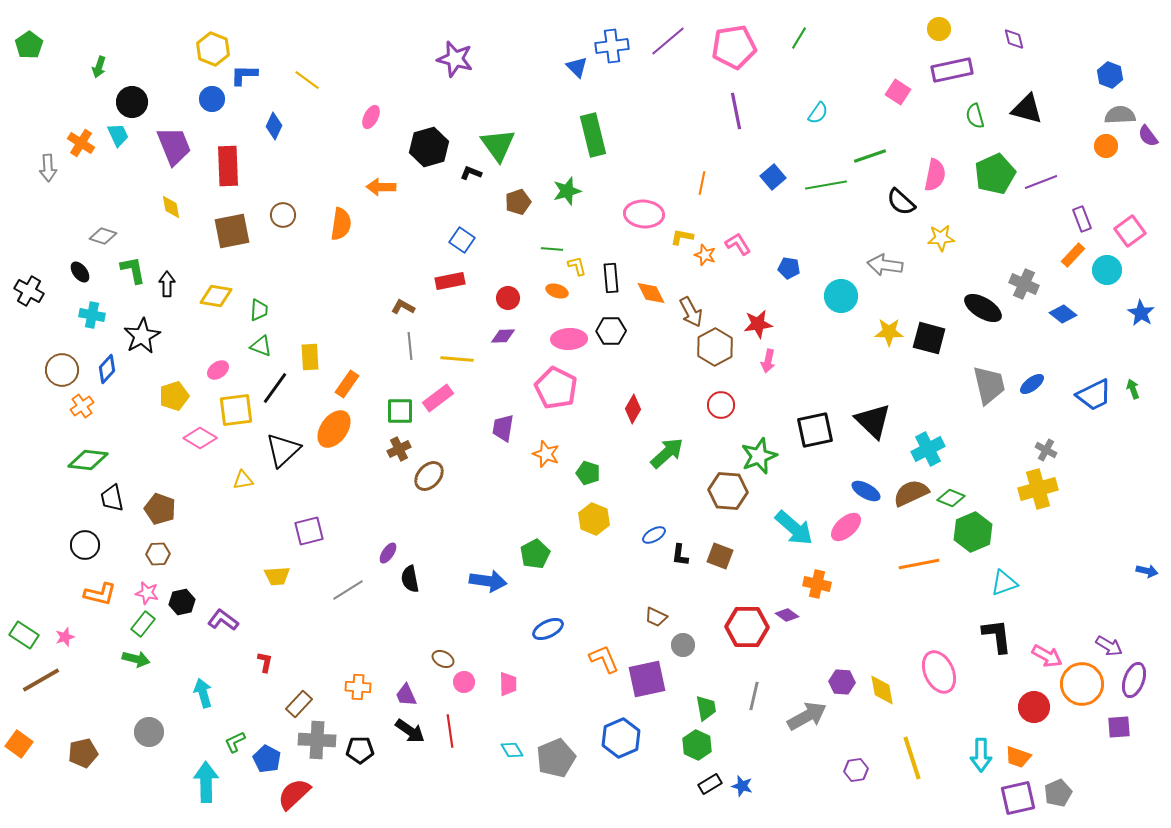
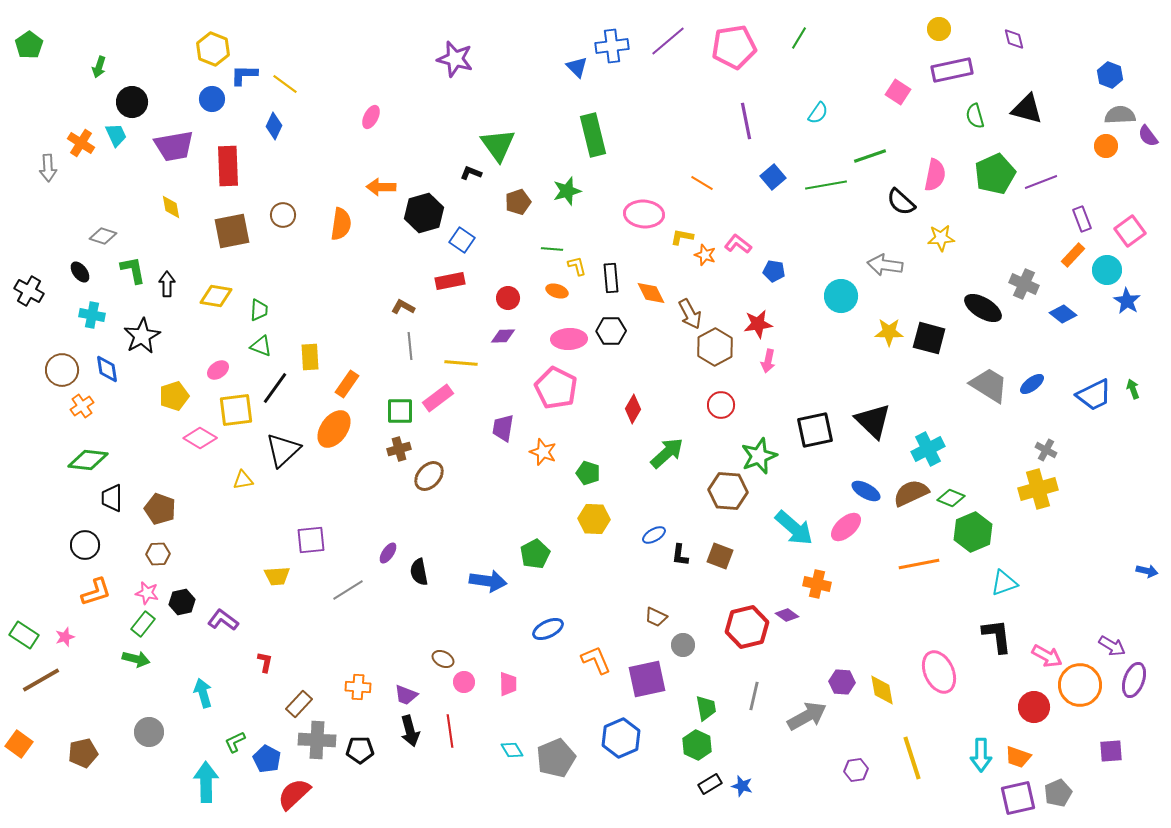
yellow line at (307, 80): moved 22 px left, 4 px down
purple line at (736, 111): moved 10 px right, 10 px down
cyan trapezoid at (118, 135): moved 2 px left
purple trapezoid at (174, 146): rotated 102 degrees clockwise
black hexagon at (429, 147): moved 5 px left, 66 px down
orange line at (702, 183): rotated 70 degrees counterclockwise
pink L-shape at (738, 244): rotated 20 degrees counterclockwise
blue pentagon at (789, 268): moved 15 px left, 3 px down
brown arrow at (691, 312): moved 1 px left, 2 px down
blue star at (1141, 313): moved 14 px left, 12 px up
yellow line at (457, 359): moved 4 px right, 4 px down
blue diamond at (107, 369): rotated 52 degrees counterclockwise
gray trapezoid at (989, 385): rotated 45 degrees counterclockwise
brown cross at (399, 449): rotated 10 degrees clockwise
orange star at (546, 454): moved 3 px left, 2 px up
black trapezoid at (112, 498): rotated 12 degrees clockwise
yellow hexagon at (594, 519): rotated 20 degrees counterclockwise
purple square at (309, 531): moved 2 px right, 9 px down; rotated 8 degrees clockwise
black semicircle at (410, 579): moved 9 px right, 7 px up
orange L-shape at (100, 594): moved 4 px left, 2 px up; rotated 32 degrees counterclockwise
red hexagon at (747, 627): rotated 15 degrees counterclockwise
purple arrow at (1109, 646): moved 3 px right
orange L-shape at (604, 659): moved 8 px left, 1 px down
orange circle at (1082, 684): moved 2 px left, 1 px down
purple trapezoid at (406, 695): rotated 45 degrees counterclockwise
purple square at (1119, 727): moved 8 px left, 24 px down
black arrow at (410, 731): rotated 40 degrees clockwise
